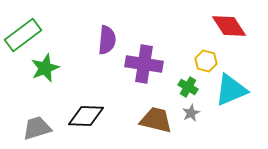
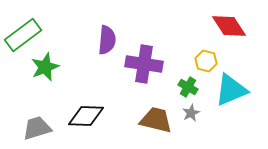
green star: moved 1 px up
